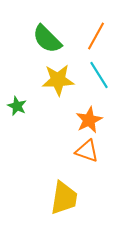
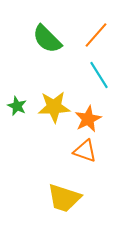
orange line: moved 1 px up; rotated 12 degrees clockwise
yellow star: moved 4 px left, 27 px down
orange star: moved 1 px left, 1 px up
orange triangle: moved 2 px left
yellow trapezoid: rotated 99 degrees clockwise
